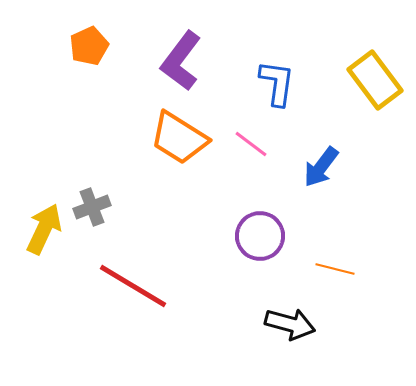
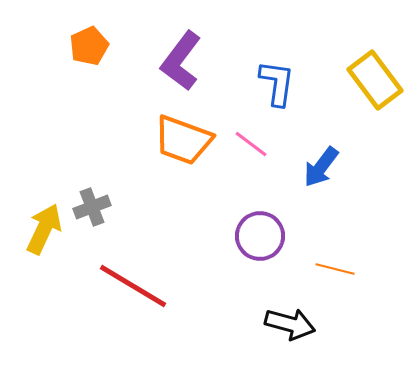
orange trapezoid: moved 4 px right, 2 px down; rotated 12 degrees counterclockwise
